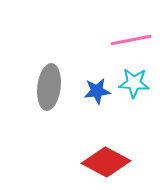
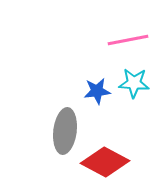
pink line: moved 3 px left
gray ellipse: moved 16 px right, 44 px down
red diamond: moved 1 px left
